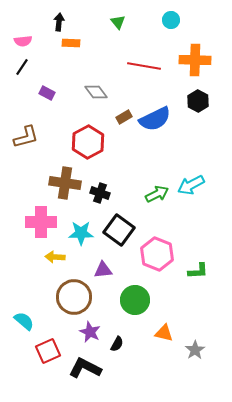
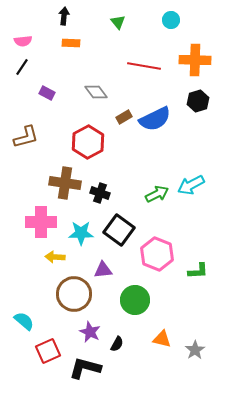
black arrow: moved 5 px right, 6 px up
black hexagon: rotated 15 degrees clockwise
brown circle: moved 3 px up
orange triangle: moved 2 px left, 6 px down
black L-shape: rotated 12 degrees counterclockwise
